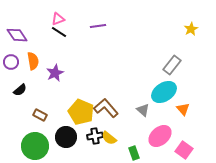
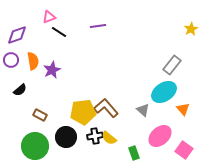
pink triangle: moved 9 px left, 2 px up
purple diamond: rotated 75 degrees counterclockwise
purple circle: moved 2 px up
purple star: moved 3 px left, 3 px up
yellow pentagon: moved 2 px right; rotated 30 degrees counterclockwise
